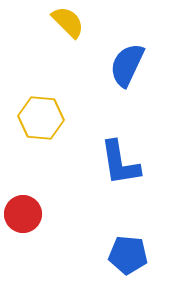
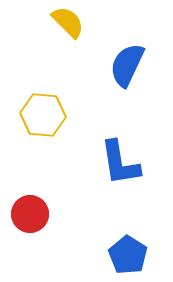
yellow hexagon: moved 2 px right, 3 px up
red circle: moved 7 px right
blue pentagon: rotated 27 degrees clockwise
